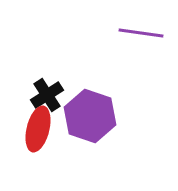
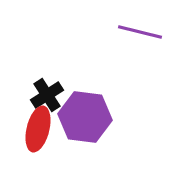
purple line: moved 1 px left, 1 px up; rotated 6 degrees clockwise
purple hexagon: moved 5 px left, 1 px down; rotated 12 degrees counterclockwise
